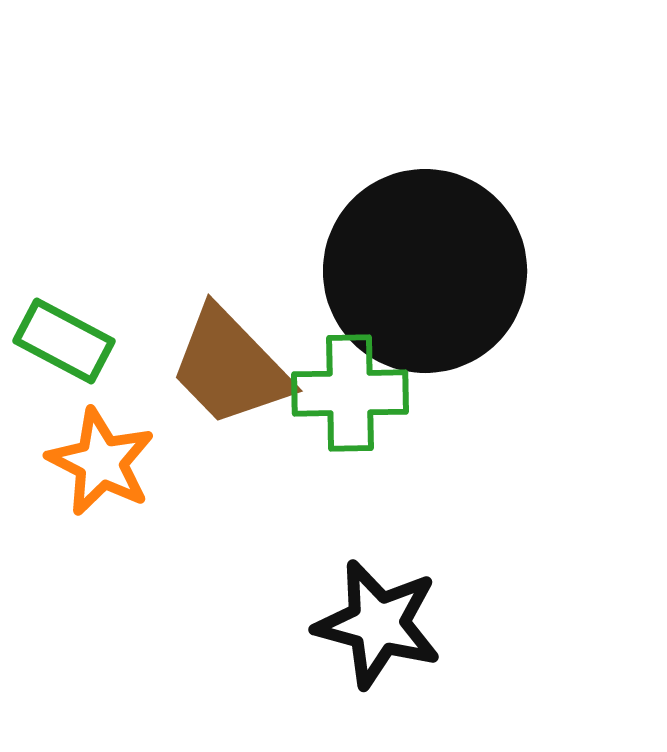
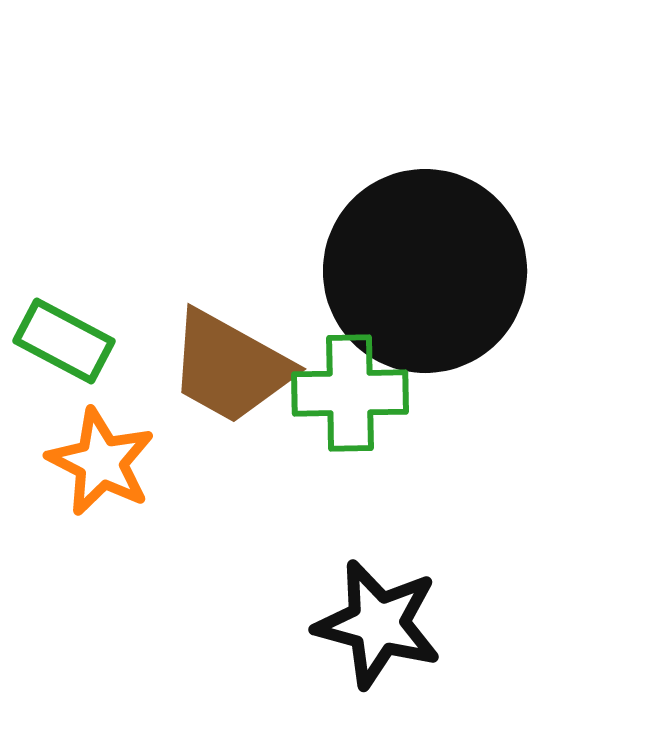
brown trapezoid: rotated 17 degrees counterclockwise
